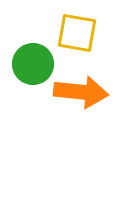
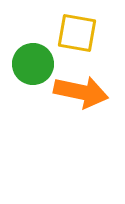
orange arrow: rotated 6 degrees clockwise
